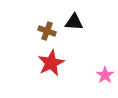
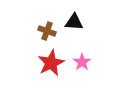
pink star: moved 23 px left, 13 px up
